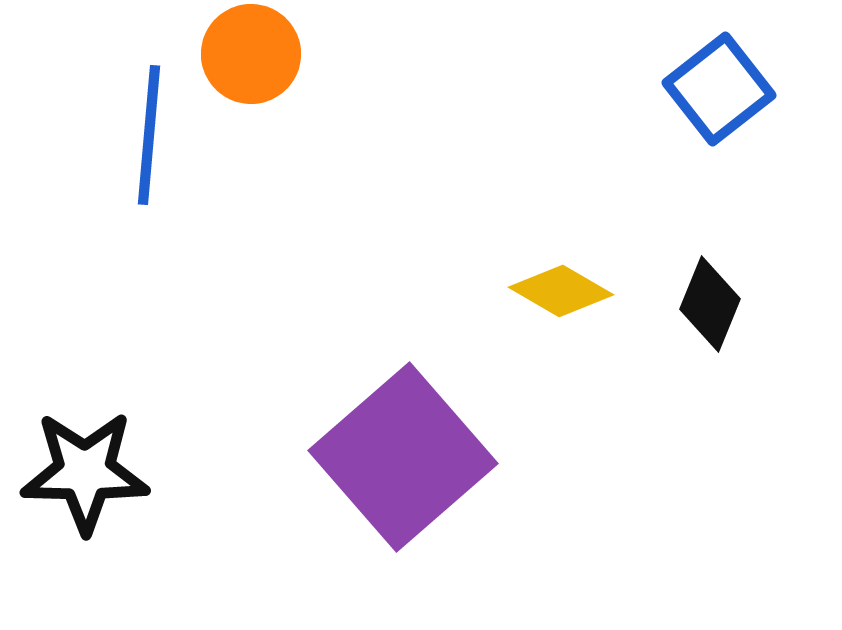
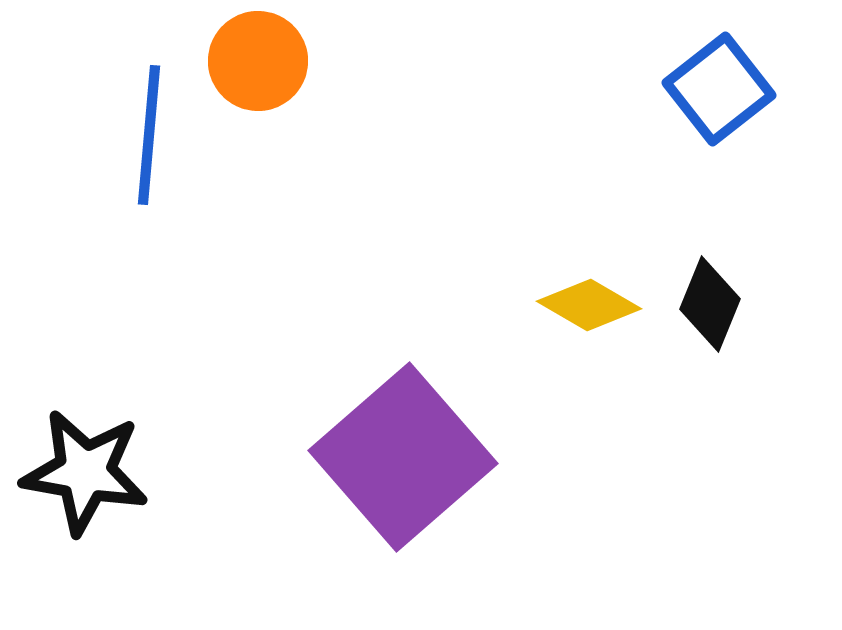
orange circle: moved 7 px right, 7 px down
yellow diamond: moved 28 px right, 14 px down
black star: rotated 9 degrees clockwise
